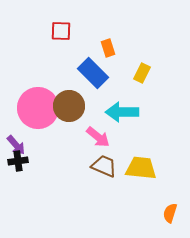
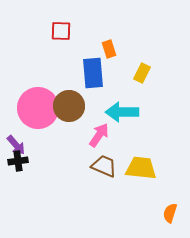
orange rectangle: moved 1 px right, 1 px down
blue rectangle: rotated 40 degrees clockwise
pink arrow: moved 1 px right, 2 px up; rotated 95 degrees counterclockwise
